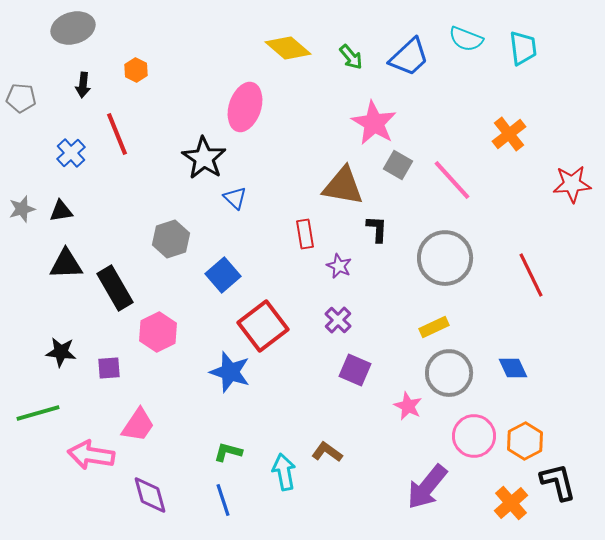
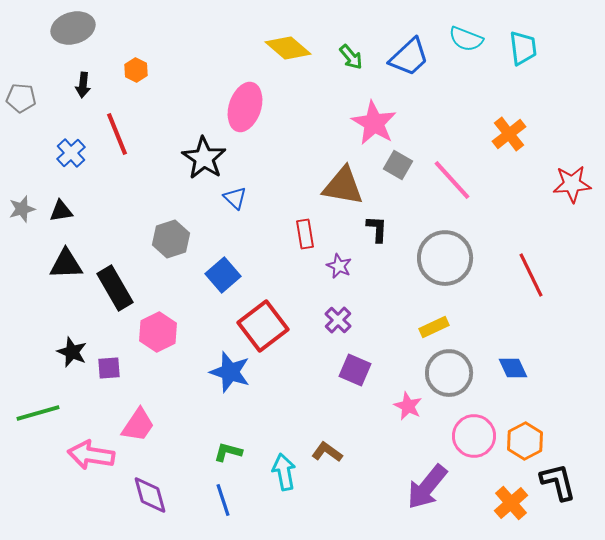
black star at (61, 352): moved 11 px right; rotated 16 degrees clockwise
